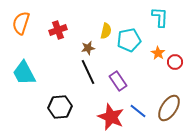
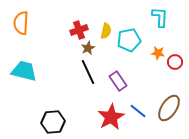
orange semicircle: rotated 15 degrees counterclockwise
red cross: moved 21 px right
brown star: rotated 16 degrees counterclockwise
orange star: rotated 24 degrees counterclockwise
cyan trapezoid: moved 2 px up; rotated 132 degrees clockwise
black hexagon: moved 7 px left, 15 px down
red star: rotated 20 degrees clockwise
